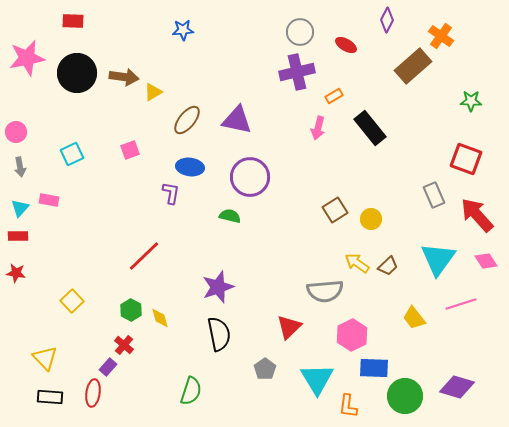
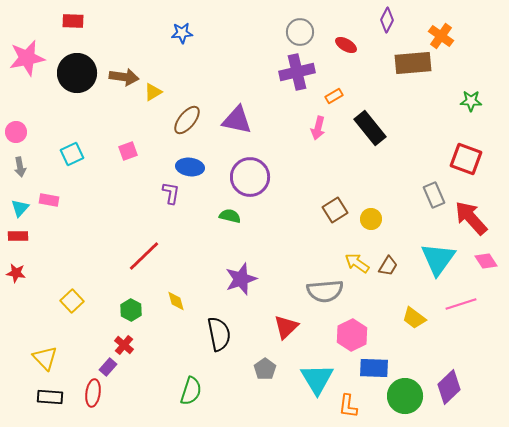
blue star at (183, 30): moved 1 px left, 3 px down
brown rectangle at (413, 66): moved 3 px up; rotated 36 degrees clockwise
pink square at (130, 150): moved 2 px left, 1 px down
red arrow at (477, 215): moved 6 px left, 3 px down
brown trapezoid at (388, 266): rotated 15 degrees counterclockwise
purple star at (218, 287): moved 23 px right, 8 px up
yellow diamond at (160, 318): moved 16 px right, 17 px up
yellow trapezoid at (414, 318): rotated 15 degrees counterclockwise
red triangle at (289, 327): moved 3 px left
purple diamond at (457, 387): moved 8 px left; rotated 60 degrees counterclockwise
